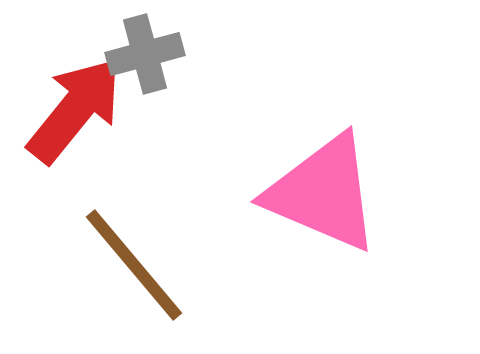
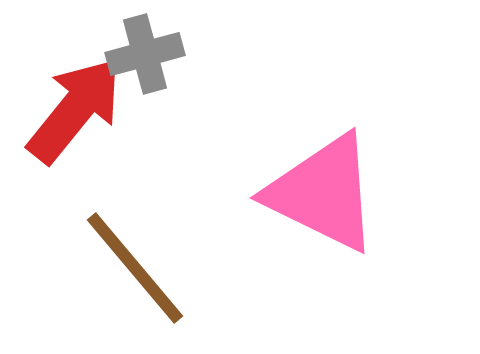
pink triangle: rotated 3 degrees clockwise
brown line: moved 1 px right, 3 px down
